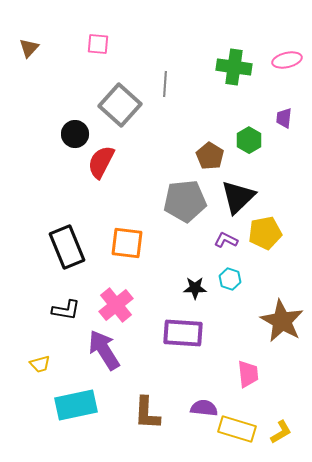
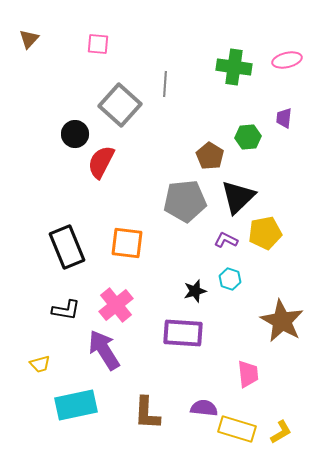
brown triangle: moved 9 px up
green hexagon: moved 1 px left, 3 px up; rotated 25 degrees clockwise
black star: moved 3 px down; rotated 15 degrees counterclockwise
